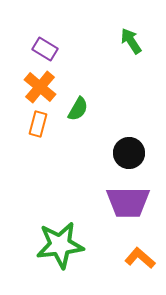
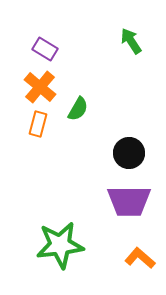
purple trapezoid: moved 1 px right, 1 px up
